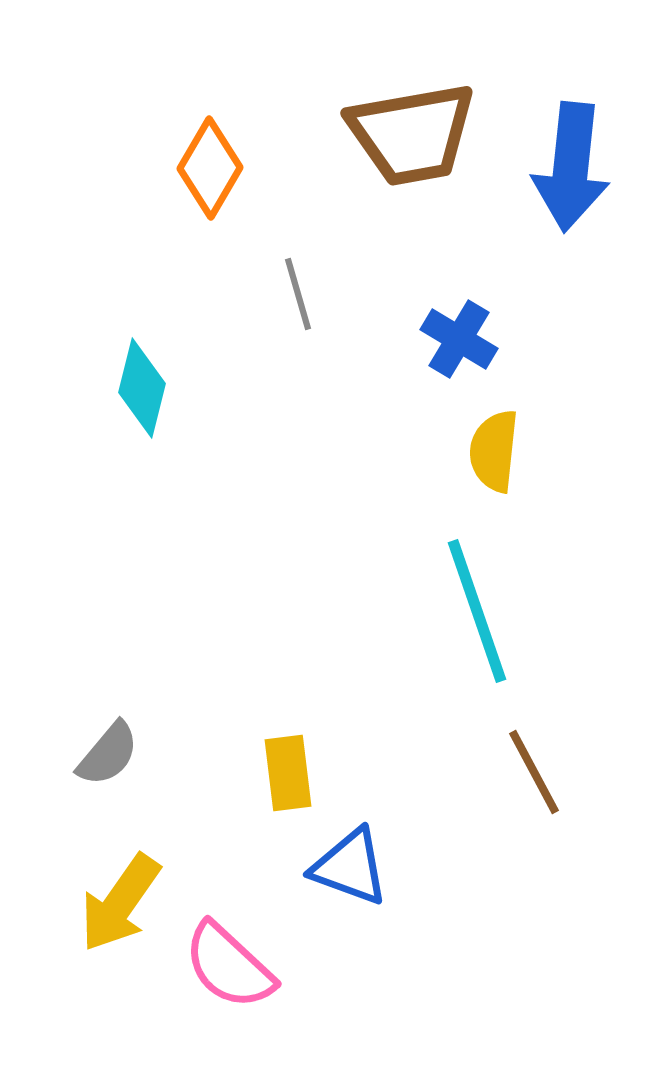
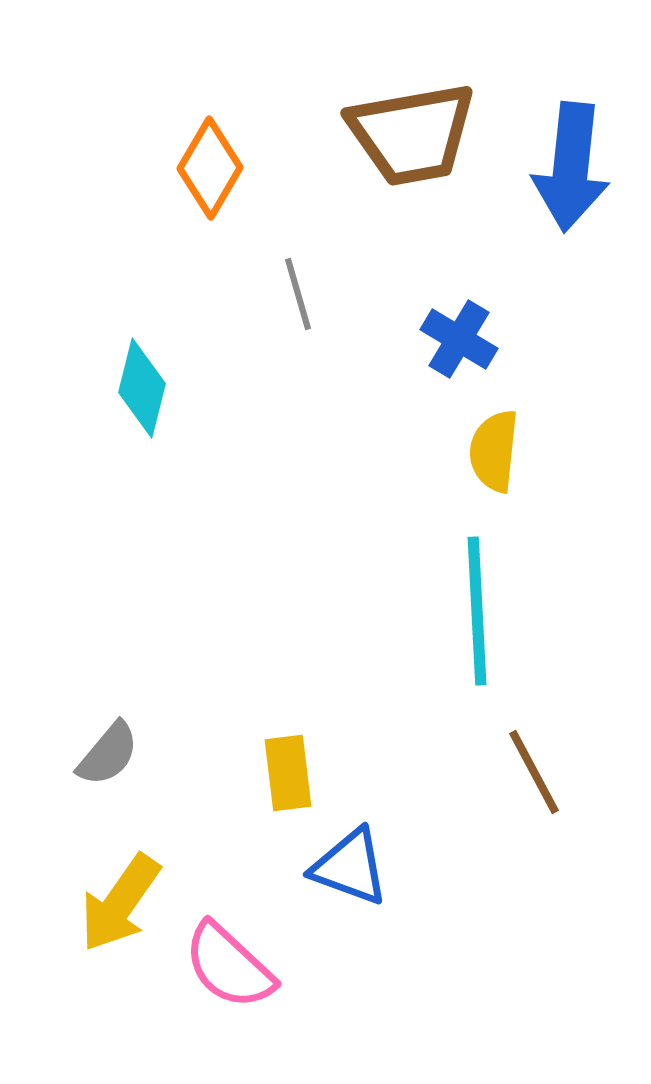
cyan line: rotated 16 degrees clockwise
